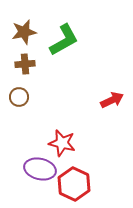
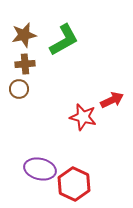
brown star: moved 3 px down
brown circle: moved 8 px up
red star: moved 21 px right, 26 px up
